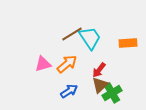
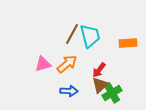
brown line: rotated 30 degrees counterclockwise
cyan trapezoid: moved 2 px up; rotated 20 degrees clockwise
blue arrow: rotated 36 degrees clockwise
